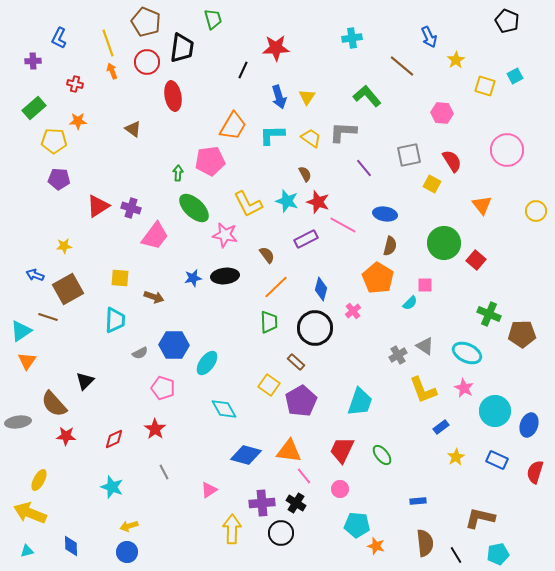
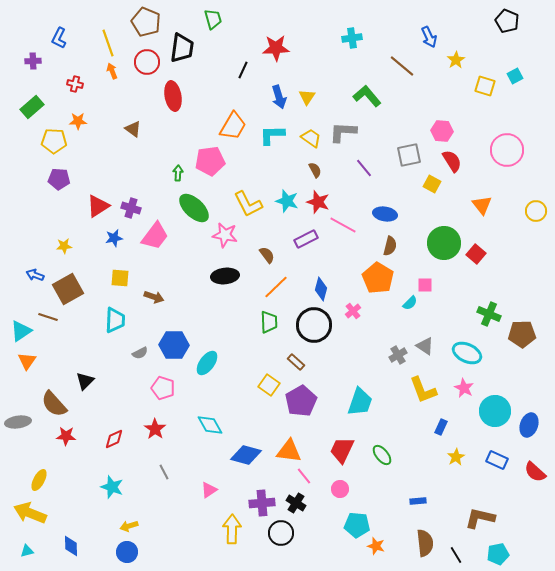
green rectangle at (34, 108): moved 2 px left, 1 px up
pink hexagon at (442, 113): moved 18 px down
brown semicircle at (305, 174): moved 10 px right, 4 px up
red square at (476, 260): moved 6 px up
blue star at (193, 278): moved 79 px left, 40 px up
black circle at (315, 328): moved 1 px left, 3 px up
cyan diamond at (224, 409): moved 14 px left, 16 px down
blue rectangle at (441, 427): rotated 28 degrees counterclockwise
red semicircle at (535, 472): rotated 65 degrees counterclockwise
